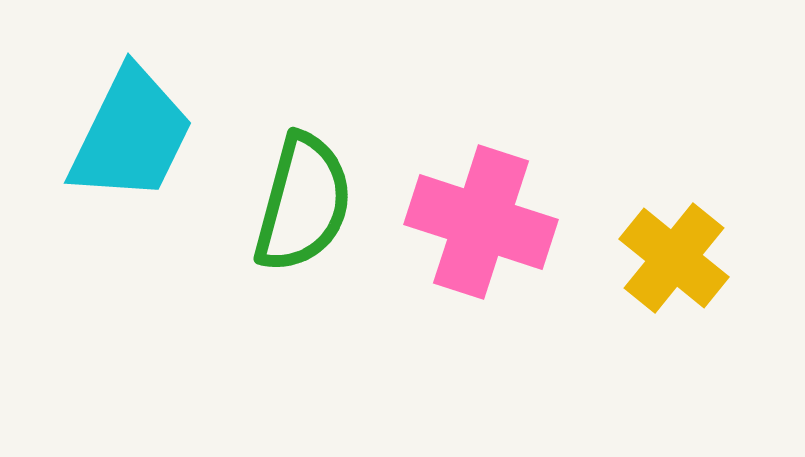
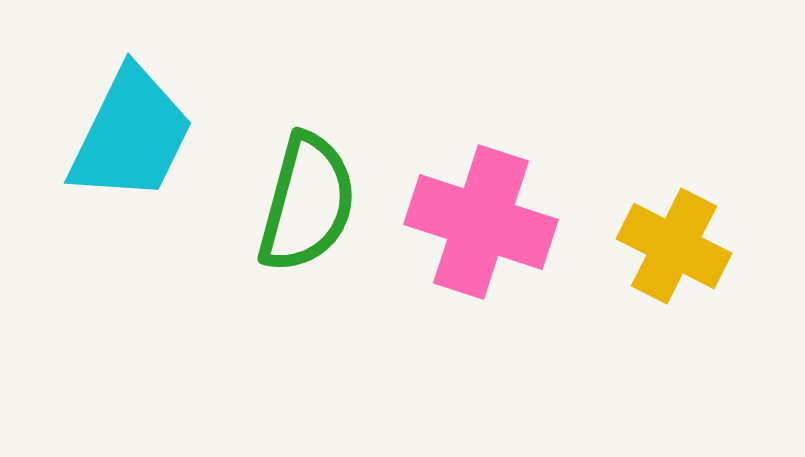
green semicircle: moved 4 px right
yellow cross: moved 12 px up; rotated 12 degrees counterclockwise
